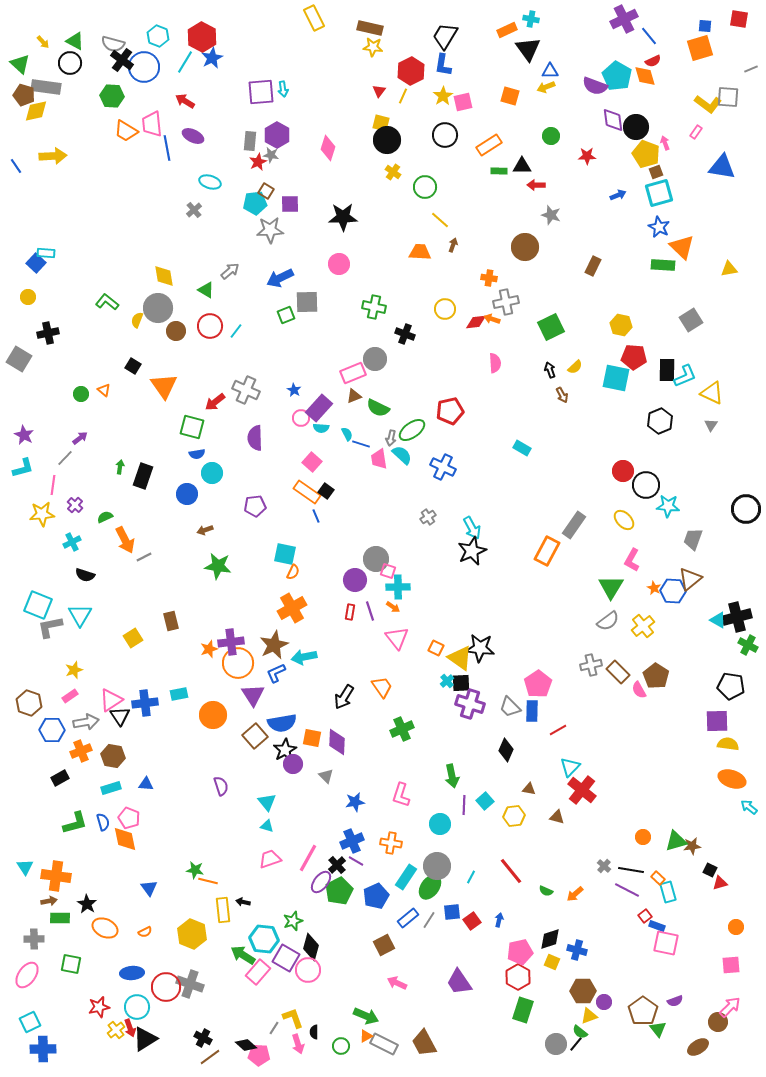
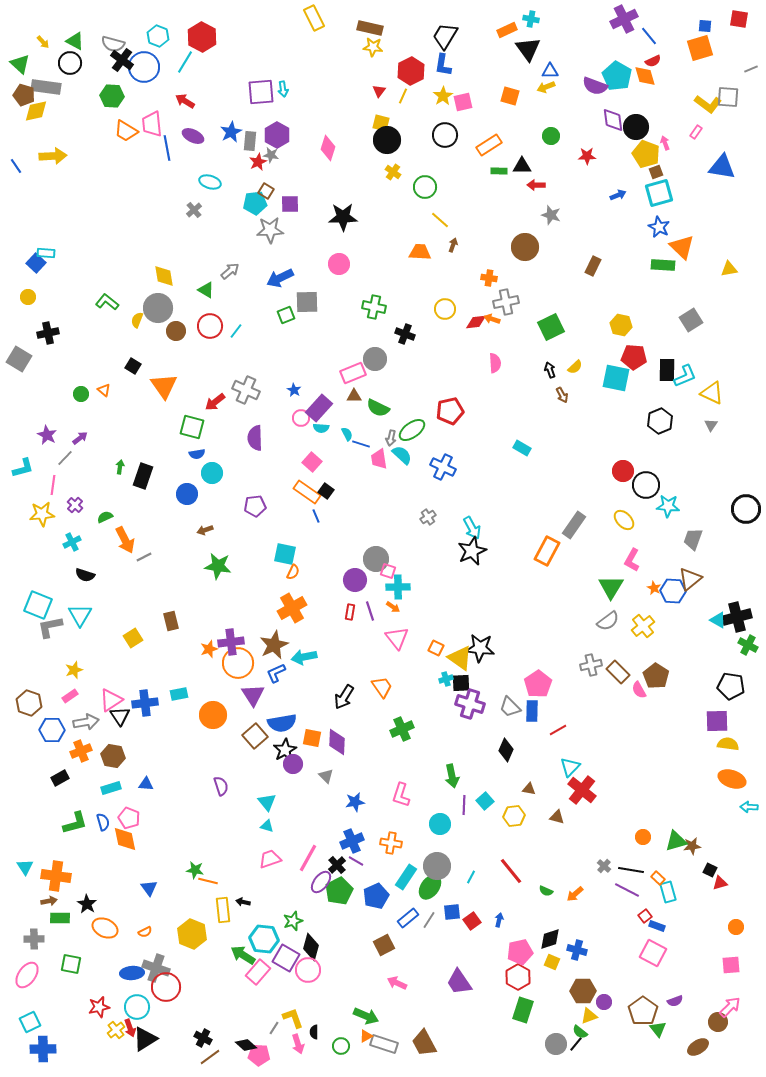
blue star at (212, 58): moved 19 px right, 74 px down
brown triangle at (354, 396): rotated 21 degrees clockwise
purple star at (24, 435): moved 23 px right
cyan cross at (447, 681): moved 1 px left, 2 px up; rotated 24 degrees clockwise
cyan arrow at (749, 807): rotated 36 degrees counterclockwise
pink square at (666, 943): moved 13 px left, 10 px down; rotated 16 degrees clockwise
gray cross at (190, 984): moved 34 px left, 16 px up
gray rectangle at (384, 1044): rotated 8 degrees counterclockwise
